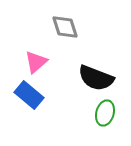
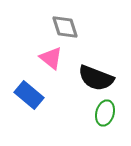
pink triangle: moved 15 px right, 4 px up; rotated 40 degrees counterclockwise
